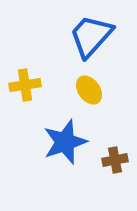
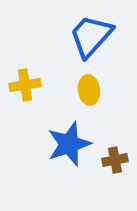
yellow ellipse: rotated 28 degrees clockwise
blue star: moved 4 px right, 2 px down
